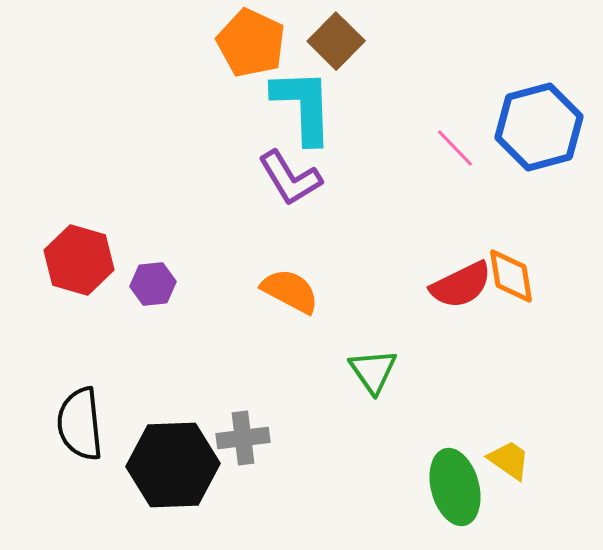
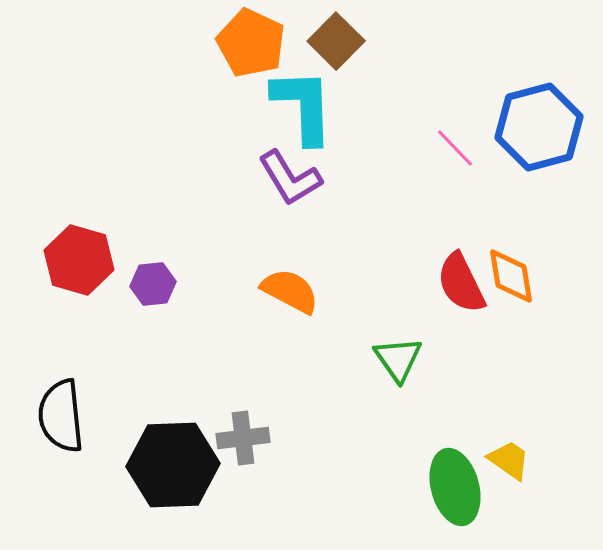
red semicircle: moved 2 px up; rotated 90 degrees clockwise
green triangle: moved 25 px right, 12 px up
black semicircle: moved 19 px left, 8 px up
